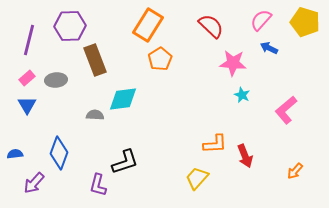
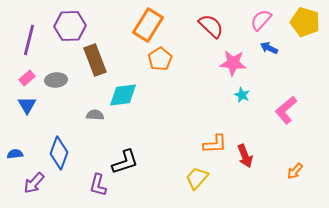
cyan diamond: moved 4 px up
